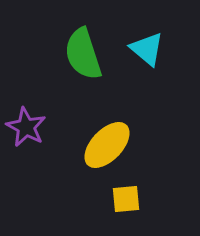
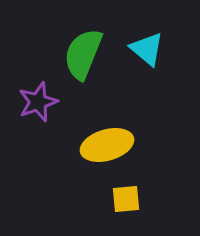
green semicircle: rotated 40 degrees clockwise
purple star: moved 12 px right, 25 px up; rotated 24 degrees clockwise
yellow ellipse: rotated 30 degrees clockwise
